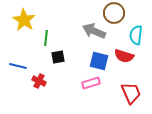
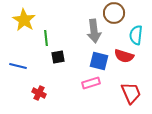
gray arrow: rotated 120 degrees counterclockwise
green line: rotated 14 degrees counterclockwise
red cross: moved 12 px down
